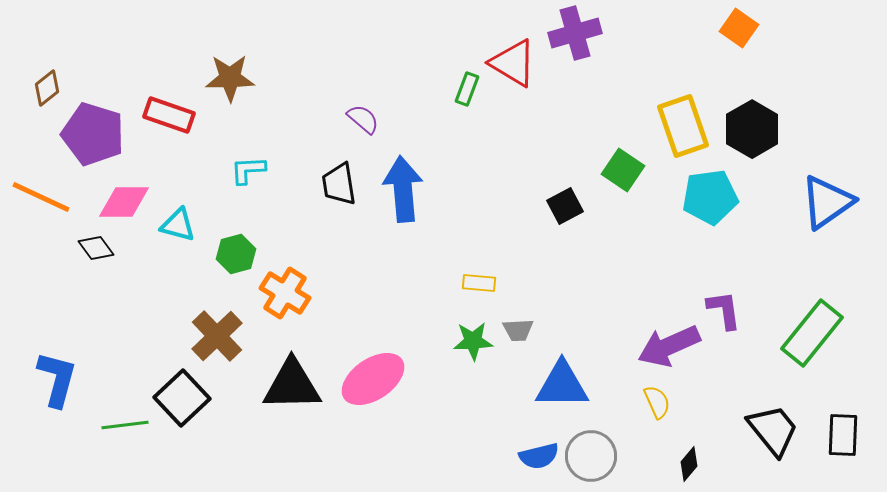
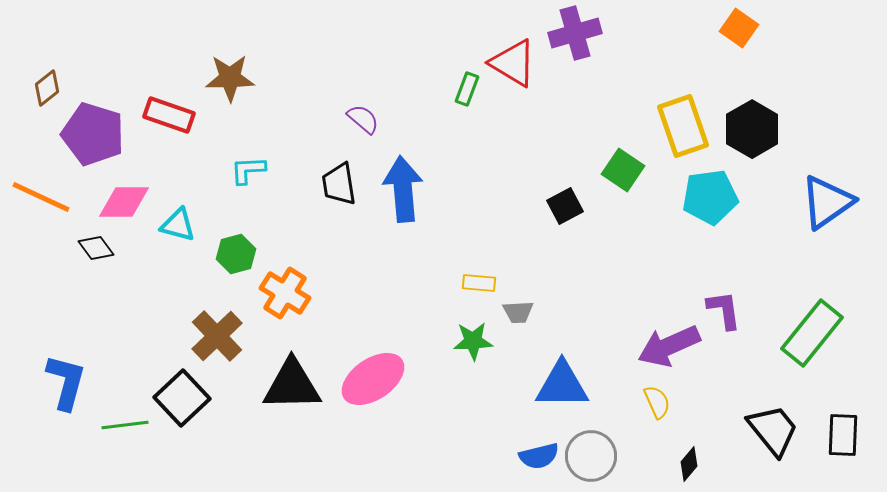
gray trapezoid at (518, 330): moved 18 px up
blue L-shape at (57, 379): moved 9 px right, 3 px down
